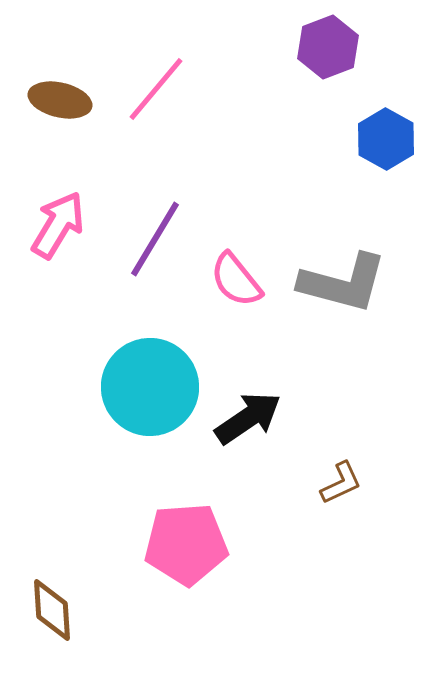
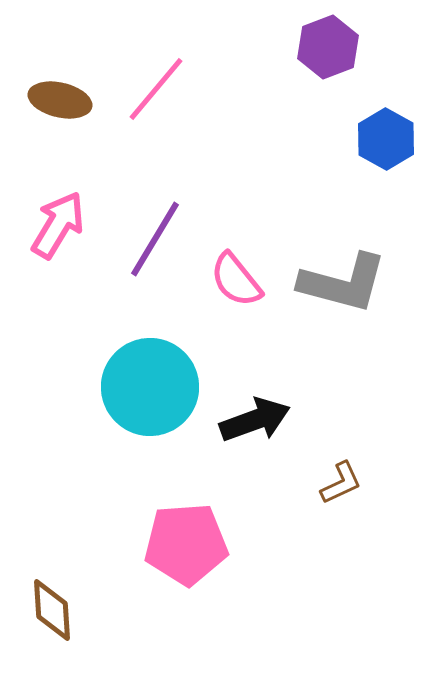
black arrow: moved 7 px right, 2 px down; rotated 14 degrees clockwise
